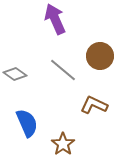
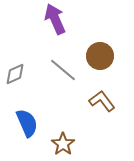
gray diamond: rotated 60 degrees counterclockwise
brown L-shape: moved 8 px right, 4 px up; rotated 28 degrees clockwise
